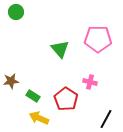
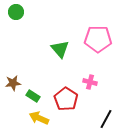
brown star: moved 2 px right, 2 px down
